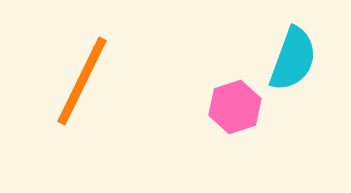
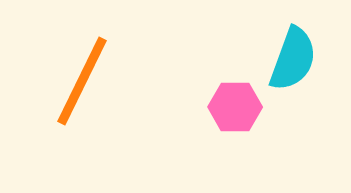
pink hexagon: rotated 18 degrees clockwise
